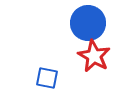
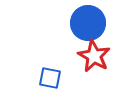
blue square: moved 3 px right
